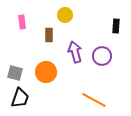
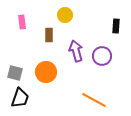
purple arrow: moved 1 px right, 1 px up
